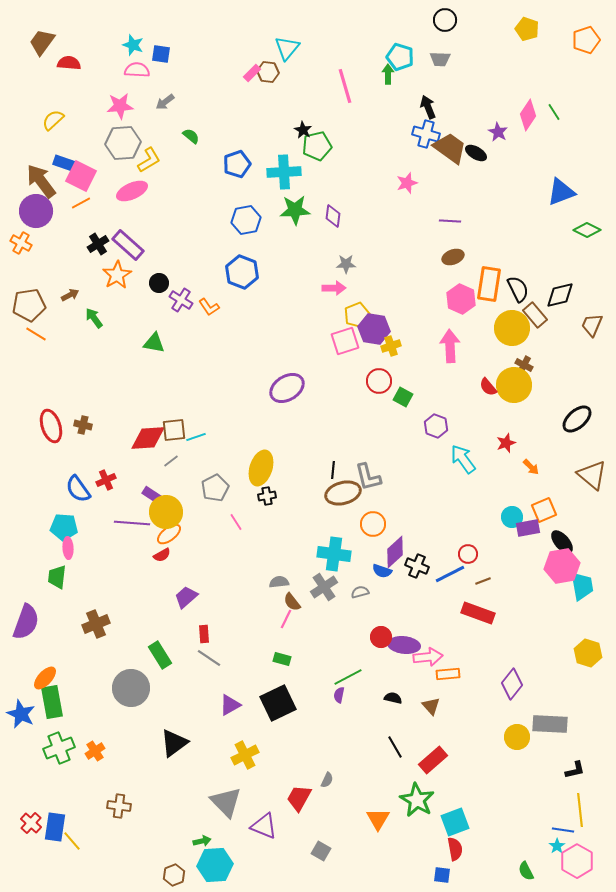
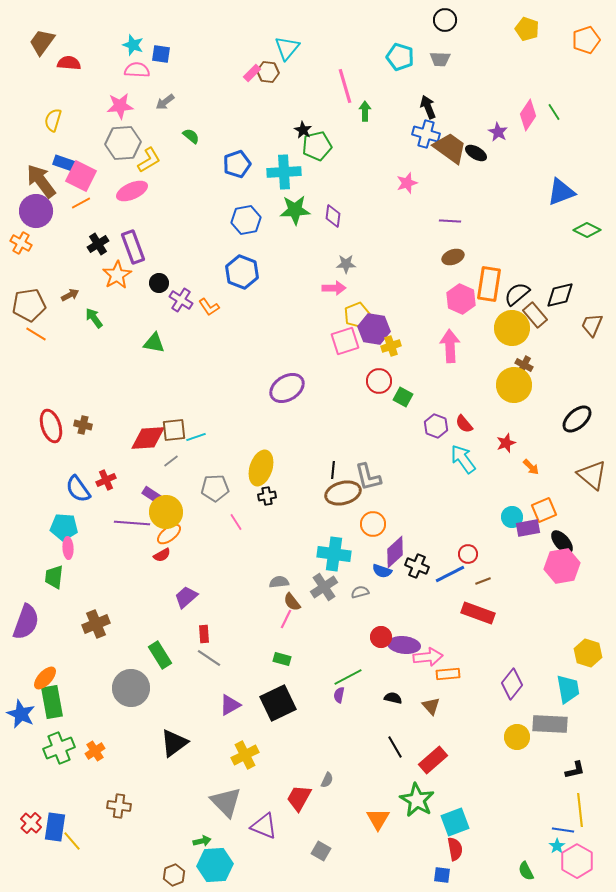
green arrow at (388, 74): moved 23 px left, 37 px down
yellow semicircle at (53, 120): rotated 30 degrees counterclockwise
purple rectangle at (128, 245): moved 5 px right, 2 px down; rotated 28 degrees clockwise
black semicircle at (518, 289): moved 1 px left, 5 px down; rotated 104 degrees counterclockwise
red semicircle at (488, 387): moved 24 px left, 37 px down
gray pentagon at (215, 488): rotated 24 degrees clockwise
green trapezoid at (57, 577): moved 3 px left
cyan trapezoid at (582, 586): moved 14 px left, 103 px down
